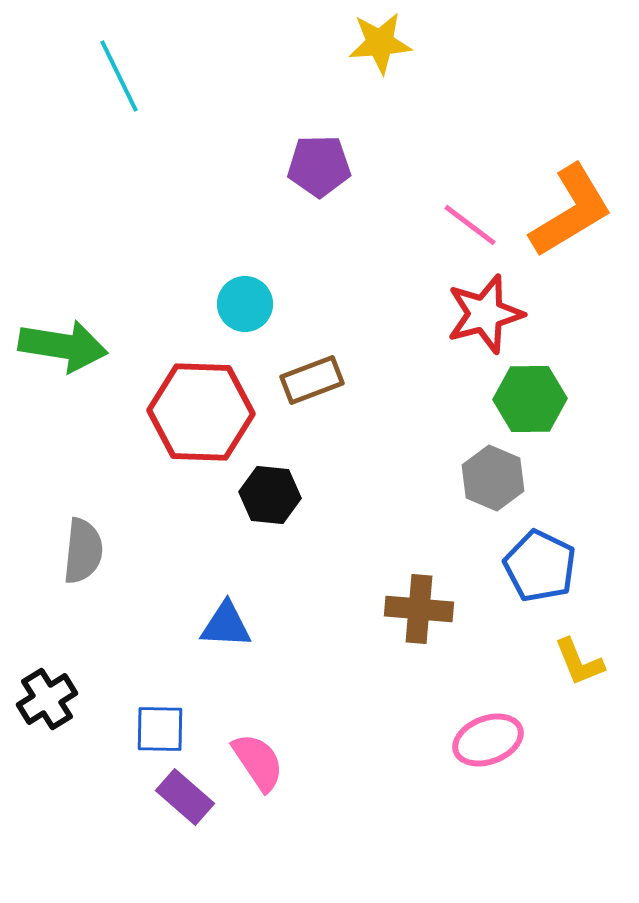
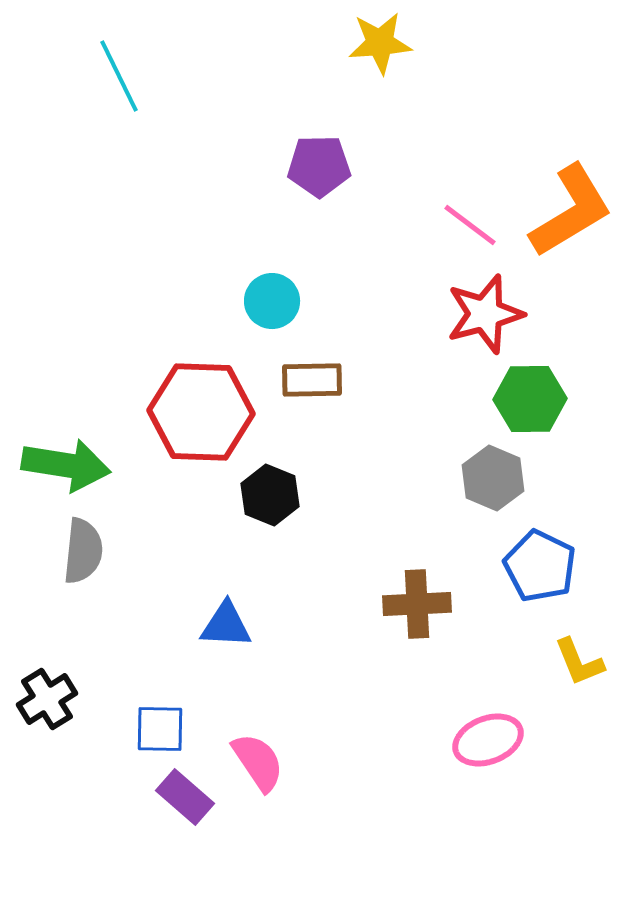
cyan circle: moved 27 px right, 3 px up
green arrow: moved 3 px right, 119 px down
brown rectangle: rotated 20 degrees clockwise
black hexagon: rotated 16 degrees clockwise
brown cross: moved 2 px left, 5 px up; rotated 8 degrees counterclockwise
